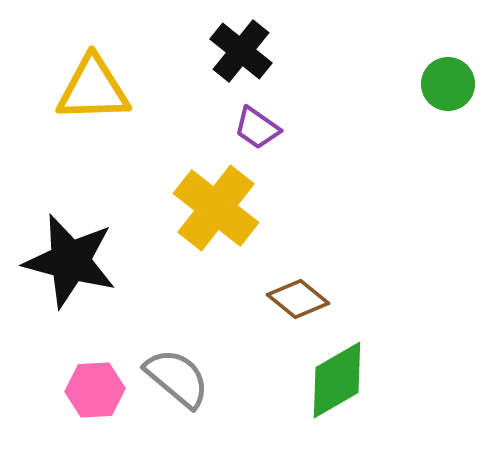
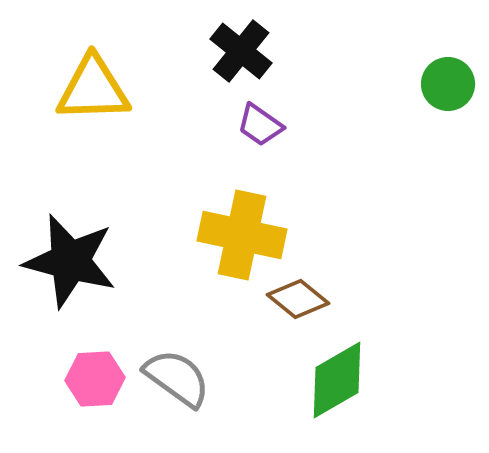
purple trapezoid: moved 3 px right, 3 px up
yellow cross: moved 26 px right, 27 px down; rotated 26 degrees counterclockwise
gray semicircle: rotated 4 degrees counterclockwise
pink hexagon: moved 11 px up
